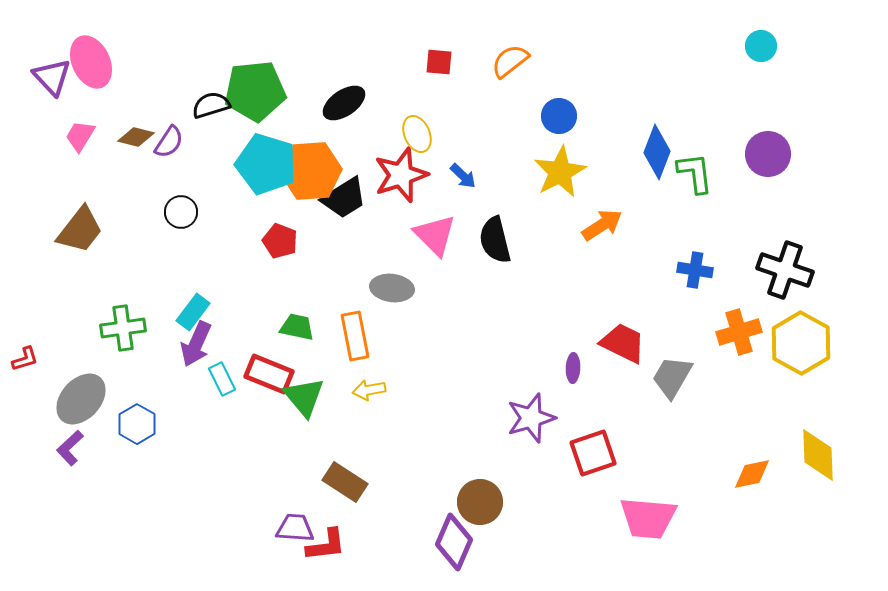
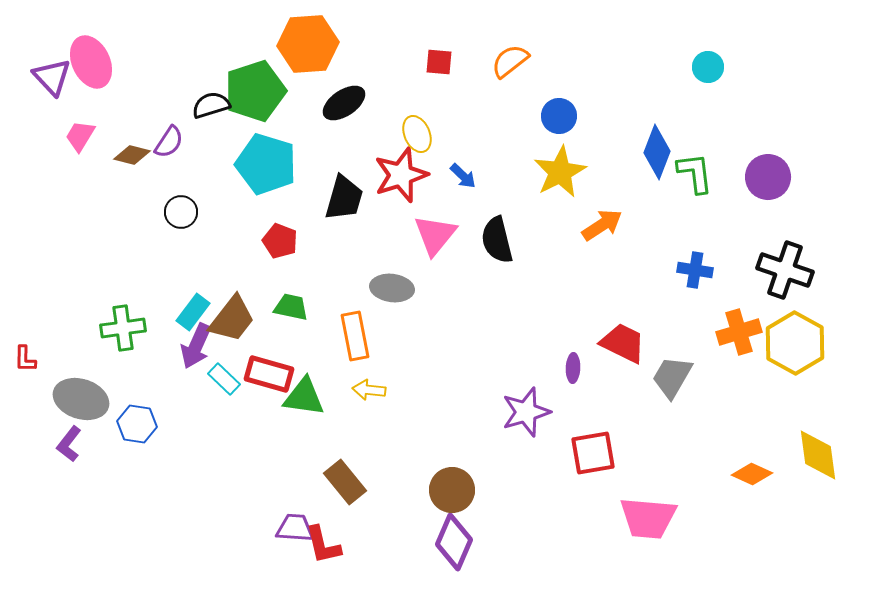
cyan circle at (761, 46): moved 53 px left, 21 px down
green pentagon at (255, 91): rotated 12 degrees counterclockwise
brown diamond at (136, 137): moved 4 px left, 18 px down
purple circle at (768, 154): moved 23 px down
orange hexagon at (311, 171): moved 3 px left, 127 px up
black trapezoid at (344, 198): rotated 42 degrees counterclockwise
brown trapezoid at (80, 230): moved 152 px right, 89 px down
pink triangle at (435, 235): rotated 24 degrees clockwise
black semicircle at (495, 240): moved 2 px right
green trapezoid at (297, 327): moved 6 px left, 20 px up
yellow hexagon at (801, 343): moved 6 px left
purple arrow at (196, 344): moved 2 px down
red L-shape at (25, 359): rotated 108 degrees clockwise
red rectangle at (269, 374): rotated 6 degrees counterclockwise
cyan rectangle at (222, 379): moved 2 px right; rotated 20 degrees counterclockwise
yellow arrow at (369, 390): rotated 16 degrees clockwise
green triangle at (304, 397): rotated 42 degrees counterclockwise
gray ellipse at (81, 399): rotated 66 degrees clockwise
purple star at (531, 418): moved 5 px left, 6 px up
blue hexagon at (137, 424): rotated 21 degrees counterclockwise
purple L-shape at (70, 448): moved 1 px left, 4 px up; rotated 9 degrees counterclockwise
red square at (593, 453): rotated 9 degrees clockwise
yellow diamond at (818, 455): rotated 6 degrees counterclockwise
orange diamond at (752, 474): rotated 36 degrees clockwise
brown rectangle at (345, 482): rotated 18 degrees clockwise
brown circle at (480, 502): moved 28 px left, 12 px up
red L-shape at (326, 545): moved 3 px left; rotated 84 degrees clockwise
